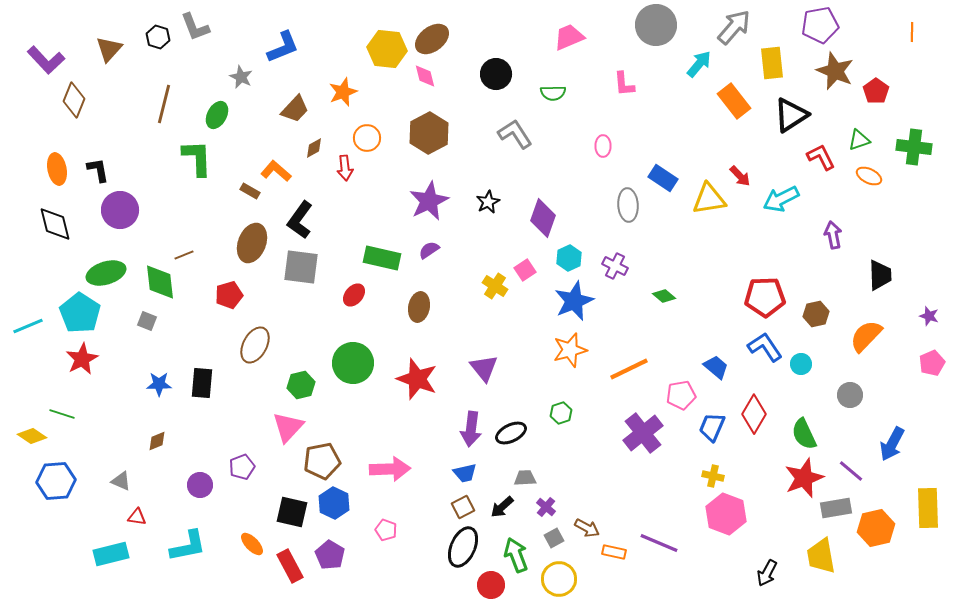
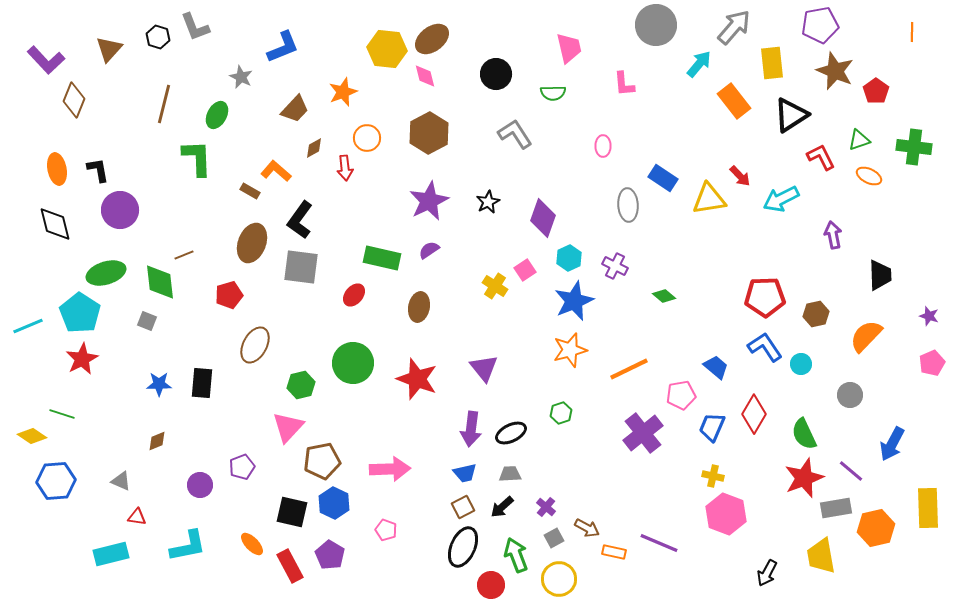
pink trapezoid at (569, 37): moved 11 px down; rotated 100 degrees clockwise
gray trapezoid at (525, 478): moved 15 px left, 4 px up
